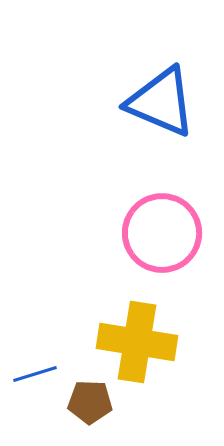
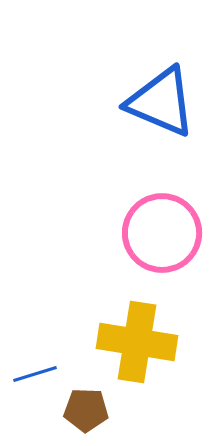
brown pentagon: moved 4 px left, 8 px down
